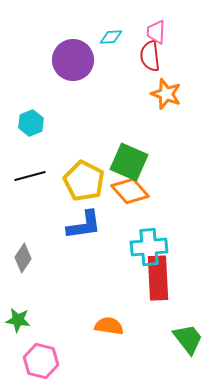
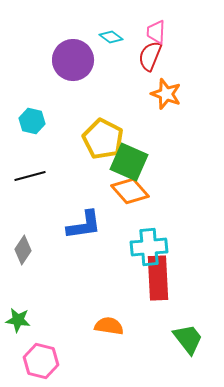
cyan diamond: rotated 40 degrees clockwise
red semicircle: rotated 28 degrees clockwise
cyan hexagon: moved 1 px right, 2 px up; rotated 25 degrees counterclockwise
yellow pentagon: moved 19 px right, 42 px up
gray diamond: moved 8 px up
